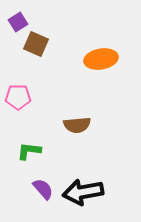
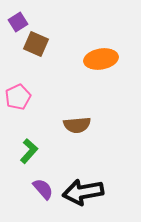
pink pentagon: rotated 25 degrees counterclockwise
green L-shape: rotated 125 degrees clockwise
